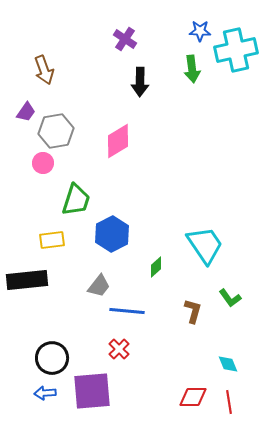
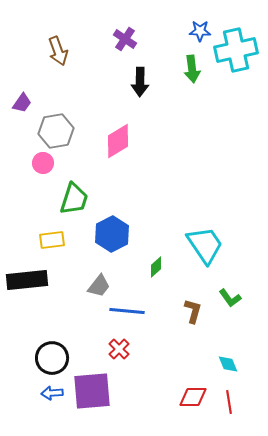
brown arrow: moved 14 px right, 19 px up
purple trapezoid: moved 4 px left, 9 px up
green trapezoid: moved 2 px left, 1 px up
blue arrow: moved 7 px right
